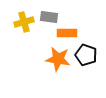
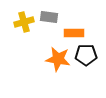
orange rectangle: moved 7 px right
black pentagon: rotated 20 degrees counterclockwise
